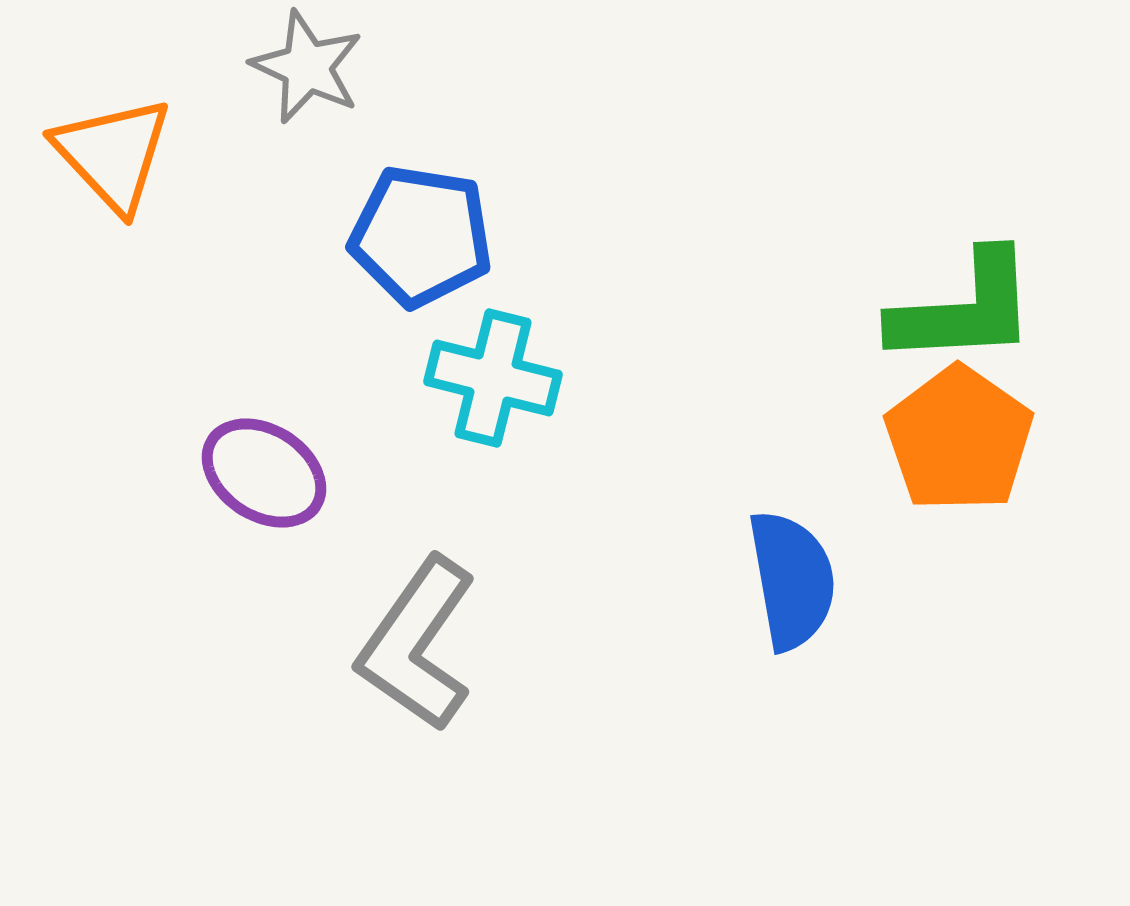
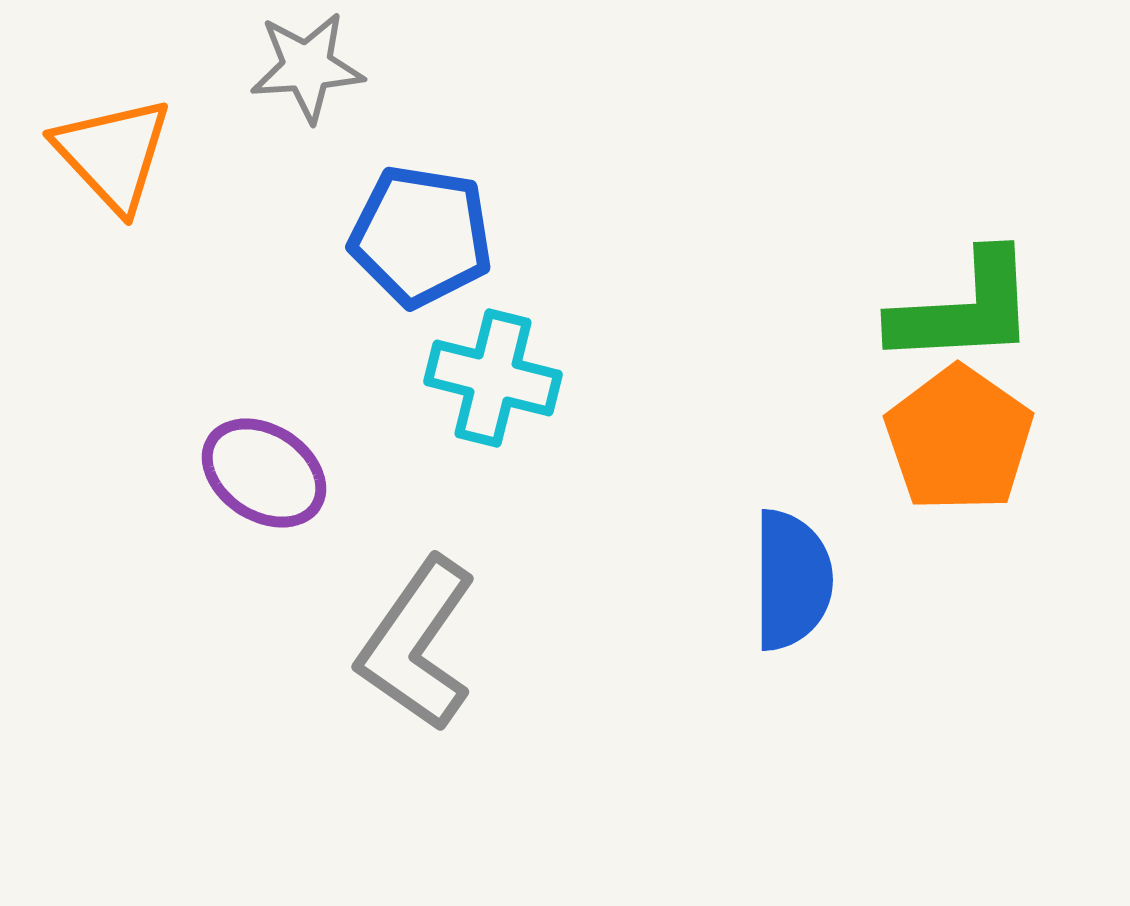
gray star: rotated 29 degrees counterclockwise
blue semicircle: rotated 10 degrees clockwise
